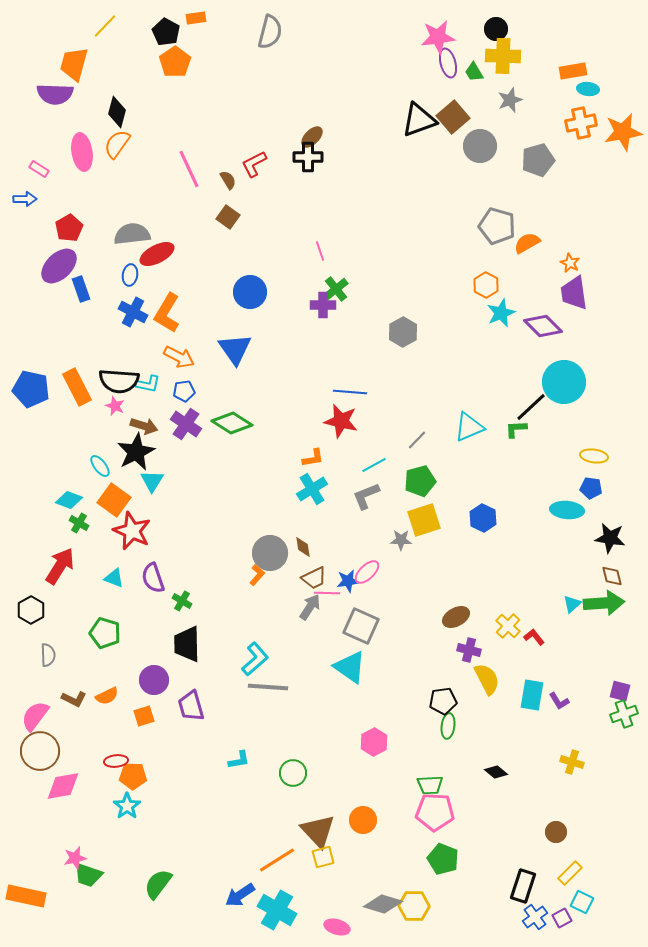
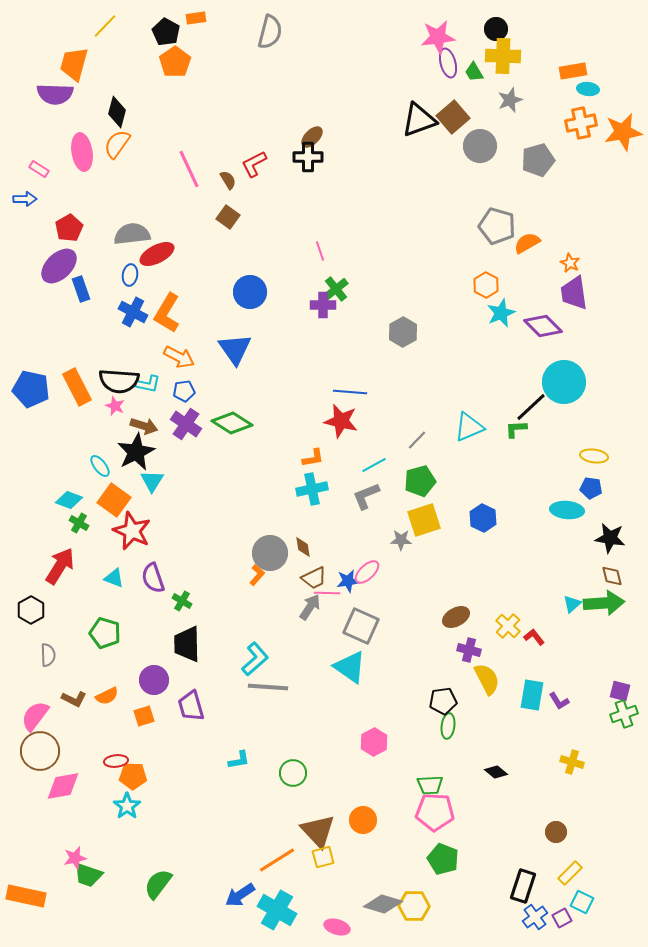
cyan cross at (312, 489): rotated 20 degrees clockwise
